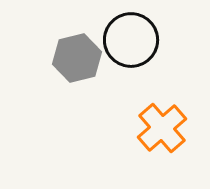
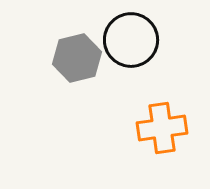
orange cross: rotated 33 degrees clockwise
